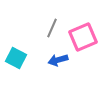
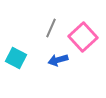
gray line: moved 1 px left
pink square: rotated 20 degrees counterclockwise
